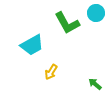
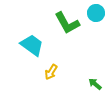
cyan trapezoid: rotated 115 degrees counterclockwise
